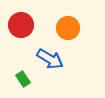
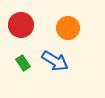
blue arrow: moved 5 px right, 2 px down
green rectangle: moved 16 px up
